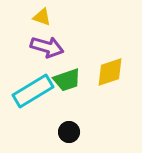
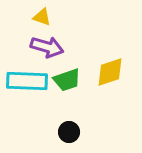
cyan rectangle: moved 6 px left, 10 px up; rotated 33 degrees clockwise
